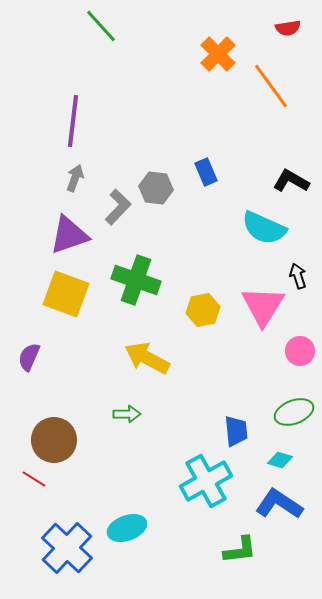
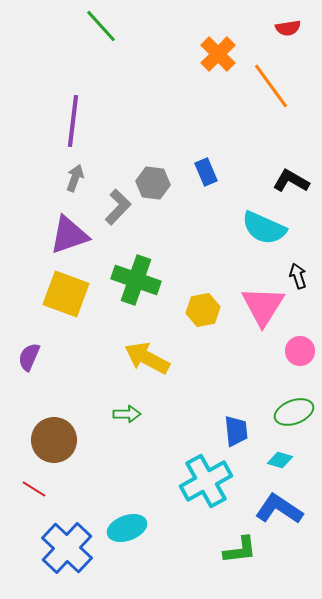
gray hexagon: moved 3 px left, 5 px up
red line: moved 10 px down
blue L-shape: moved 5 px down
